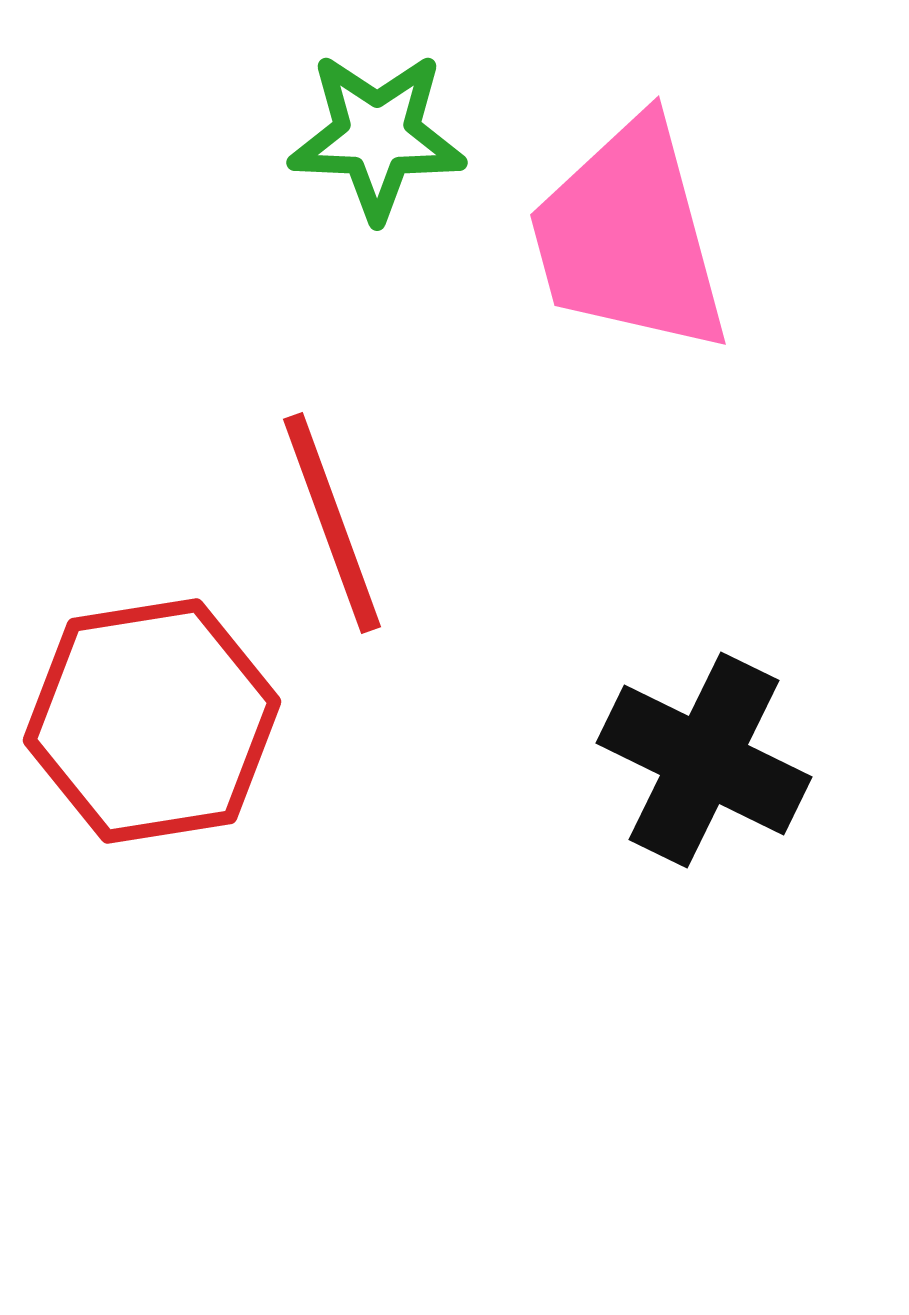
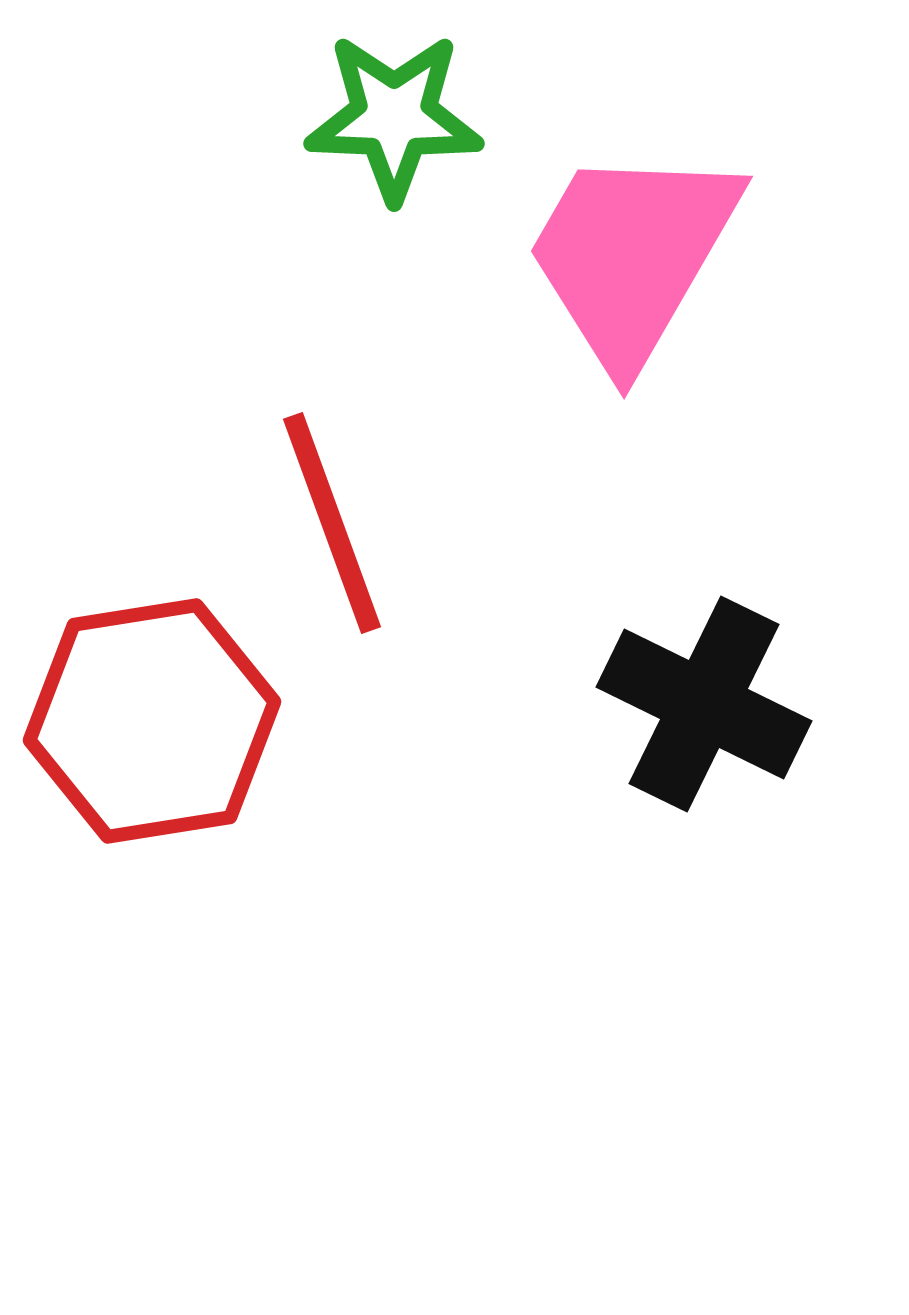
green star: moved 17 px right, 19 px up
pink trapezoid: moved 3 px right, 18 px down; rotated 45 degrees clockwise
black cross: moved 56 px up
